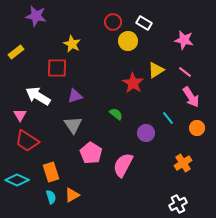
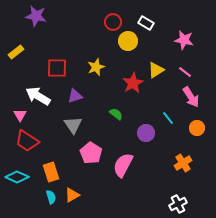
white rectangle: moved 2 px right
yellow star: moved 24 px right, 23 px down; rotated 24 degrees clockwise
red star: rotated 10 degrees clockwise
cyan diamond: moved 3 px up
